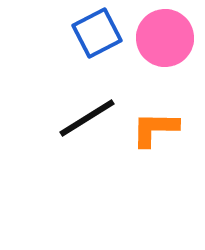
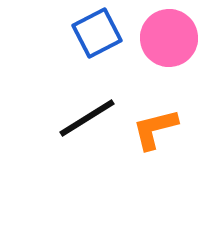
pink circle: moved 4 px right
orange L-shape: rotated 15 degrees counterclockwise
